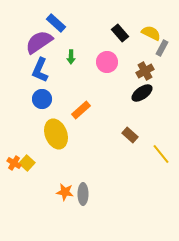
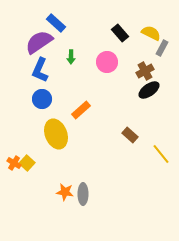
black ellipse: moved 7 px right, 3 px up
